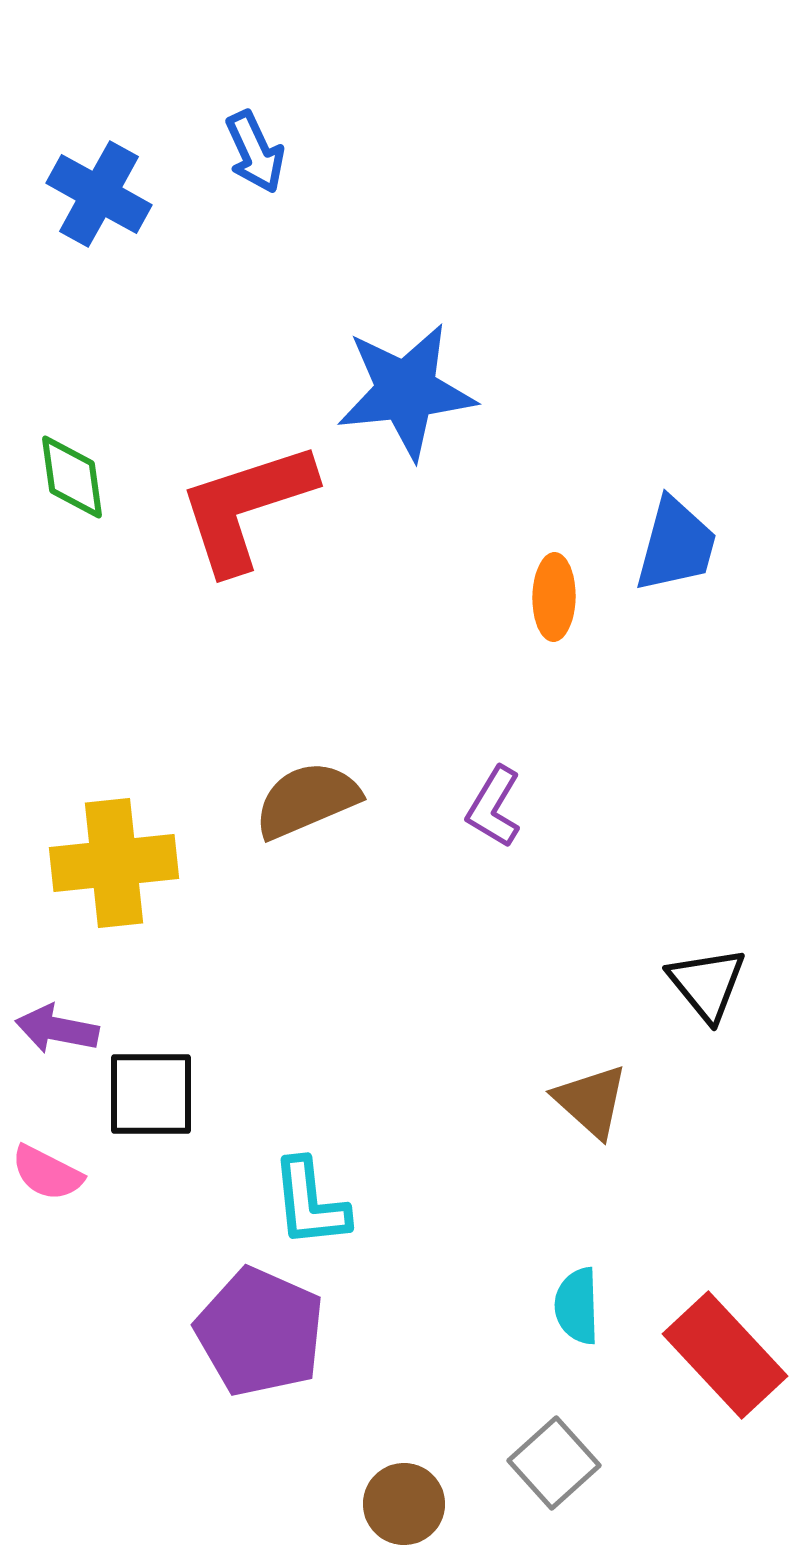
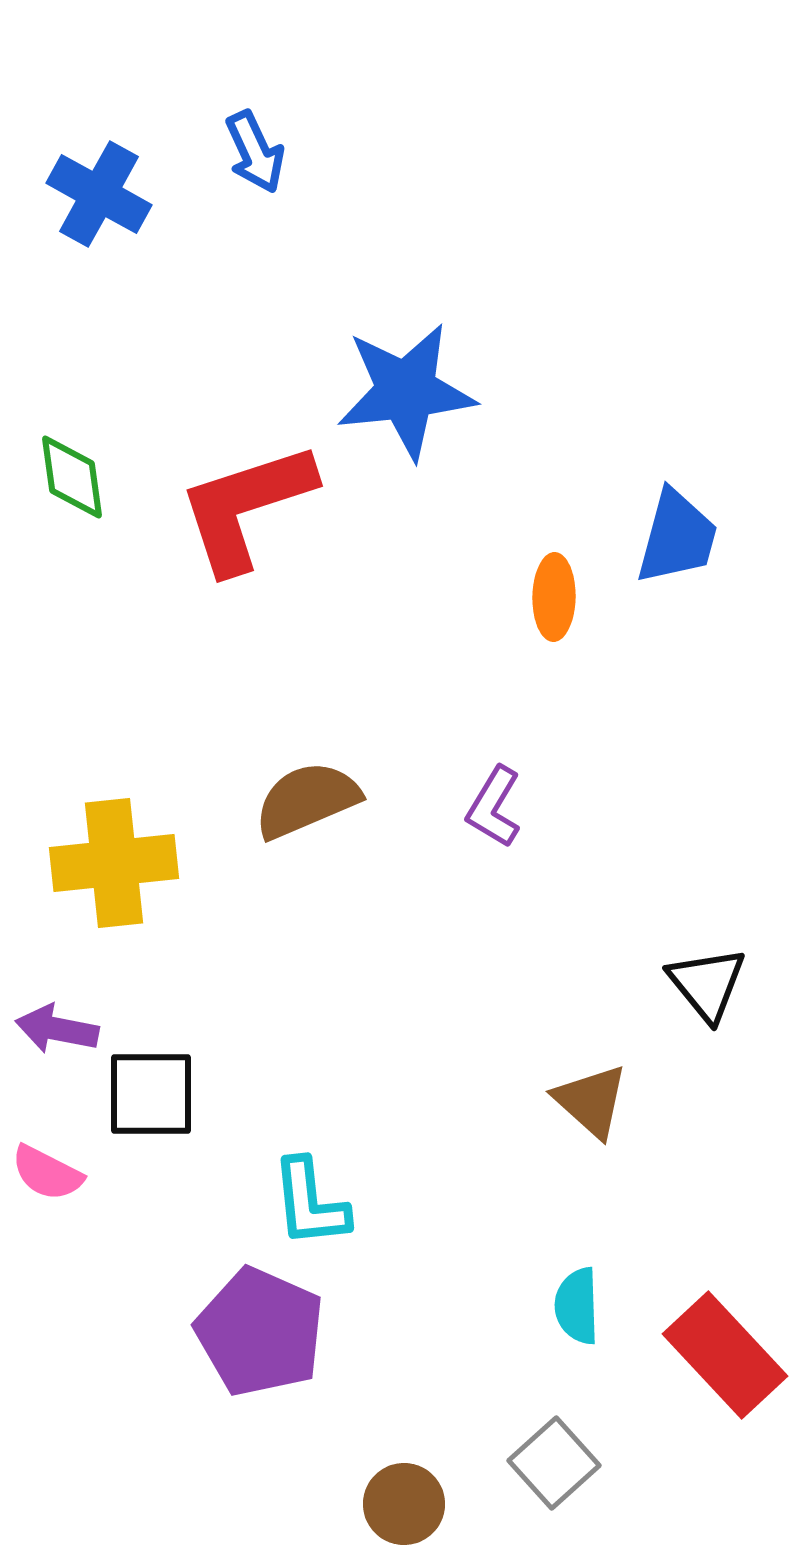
blue trapezoid: moved 1 px right, 8 px up
